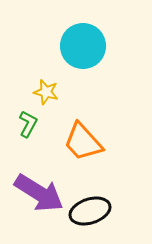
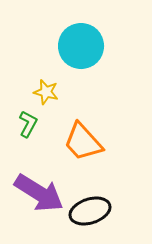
cyan circle: moved 2 px left
